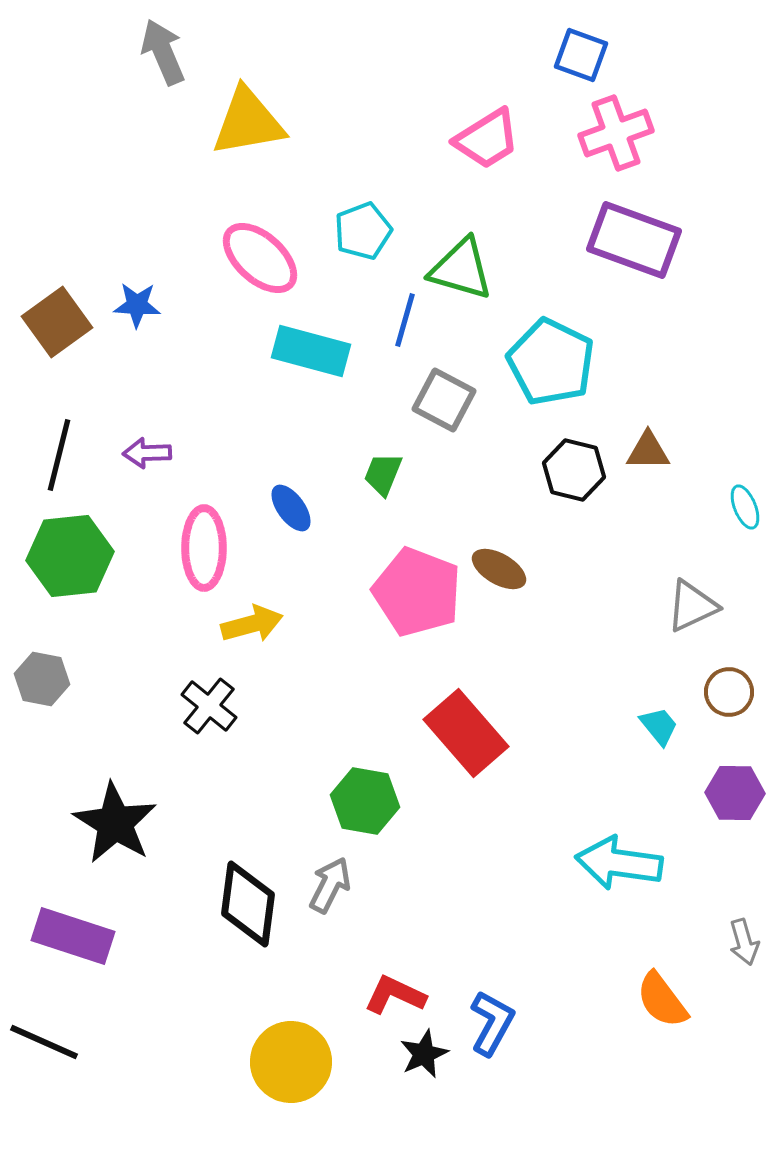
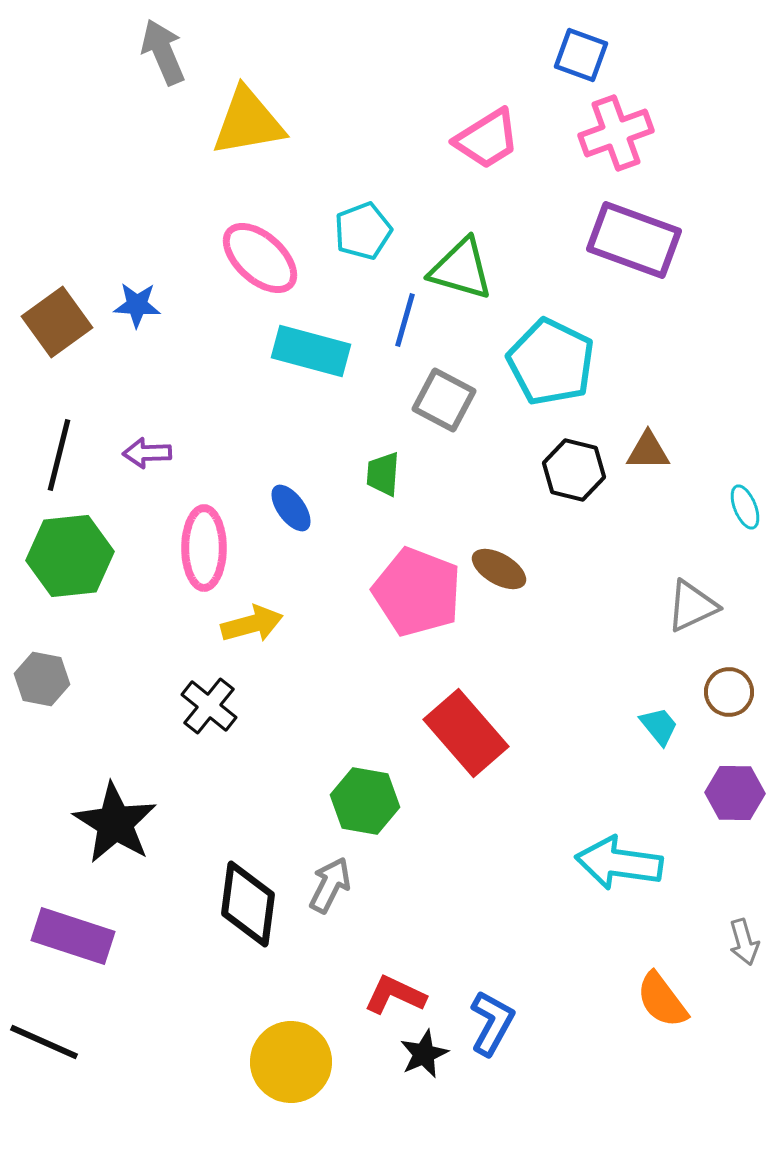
green trapezoid at (383, 474): rotated 18 degrees counterclockwise
